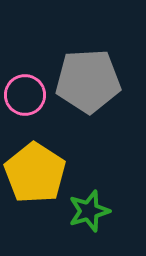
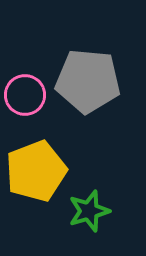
gray pentagon: rotated 8 degrees clockwise
yellow pentagon: moved 1 px right, 2 px up; rotated 18 degrees clockwise
